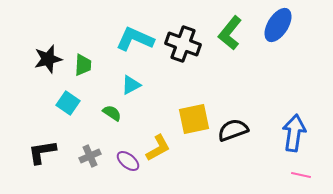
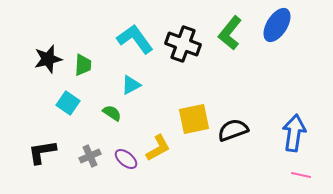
blue ellipse: moved 1 px left
cyan L-shape: rotated 30 degrees clockwise
purple ellipse: moved 2 px left, 2 px up
